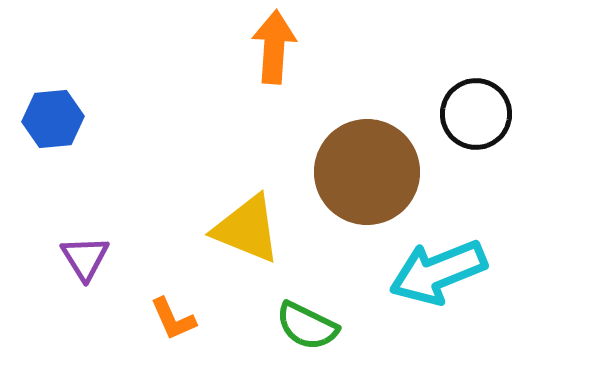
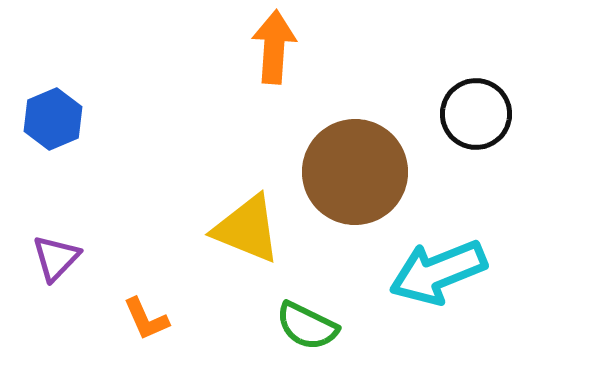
blue hexagon: rotated 18 degrees counterclockwise
brown circle: moved 12 px left
purple triangle: moved 29 px left; rotated 16 degrees clockwise
orange L-shape: moved 27 px left
